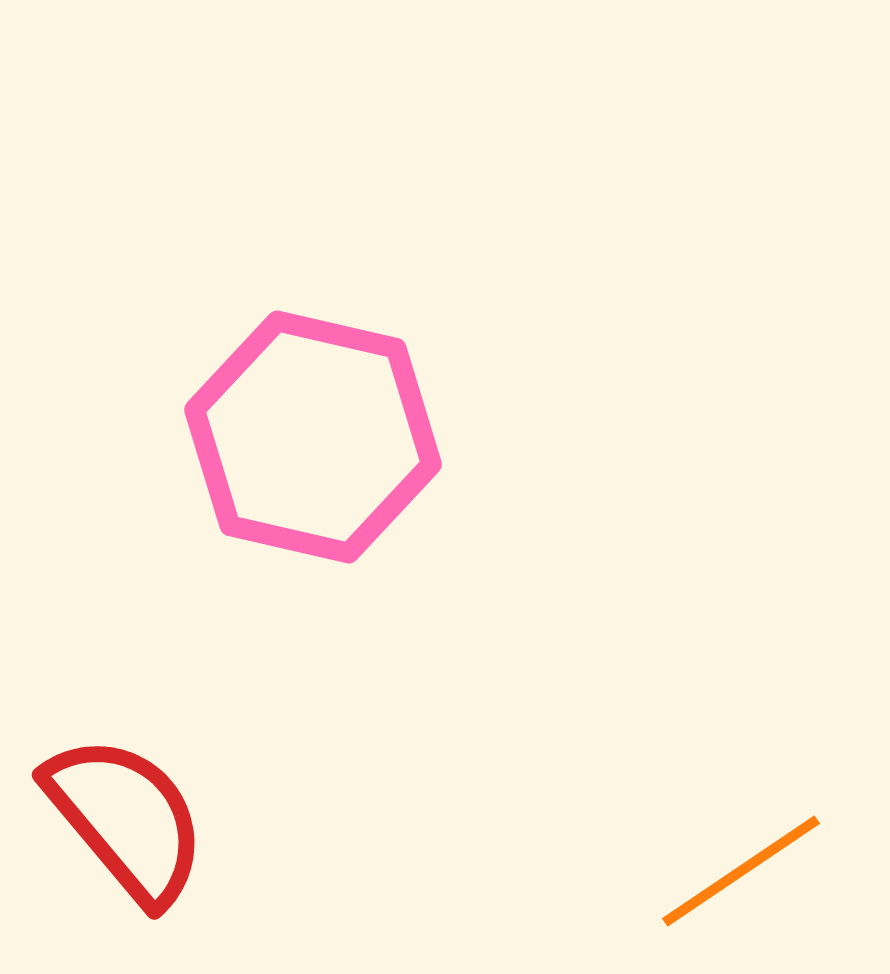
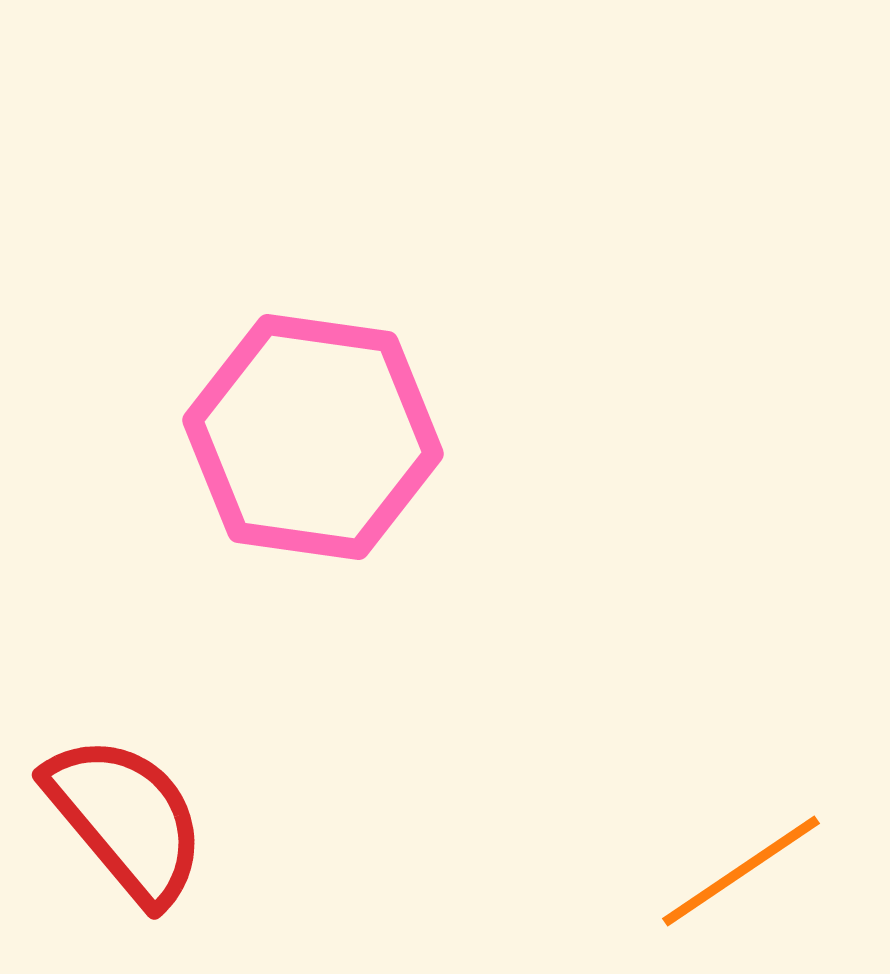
pink hexagon: rotated 5 degrees counterclockwise
